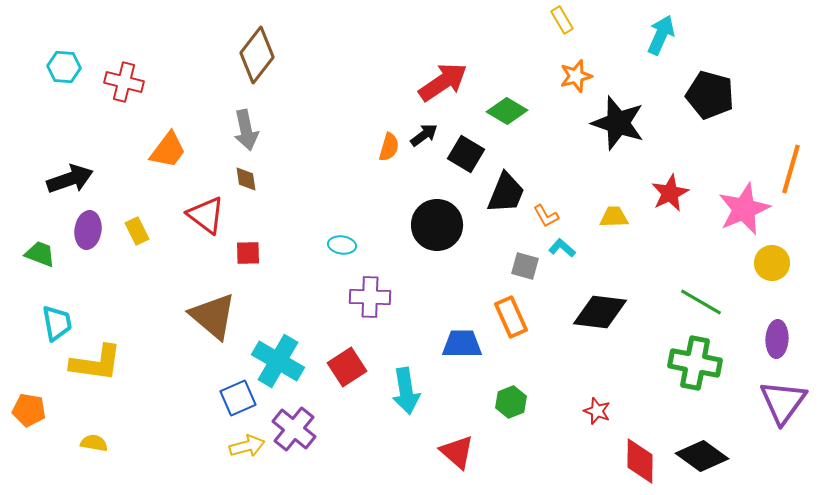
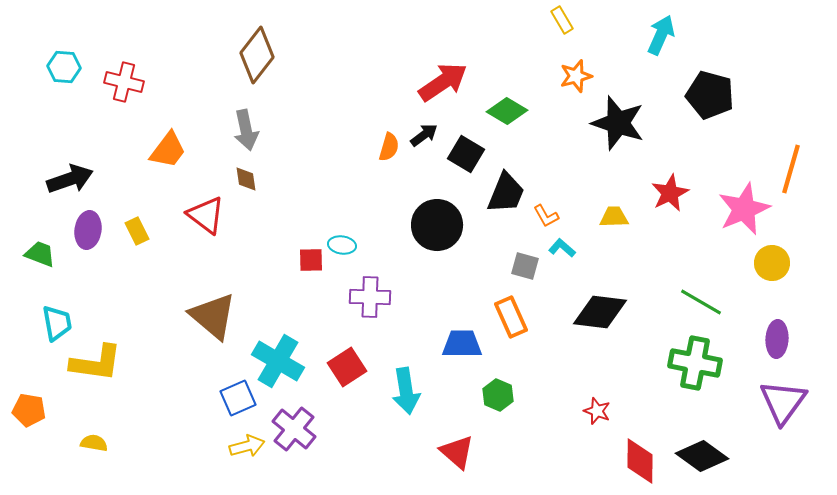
red square at (248, 253): moved 63 px right, 7 px down
green hexagon at (511, 402): moved 13 px left, 7 px up; rotated 16 degrees counterclockwise
